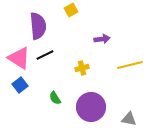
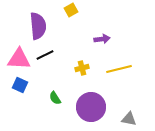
pink triangle: moved 1 px down; rotated 30 degrees counterclockwise
yellow line: moved 11 px left, 4 px down
blue square: rotated 28 degrees counterclockwise
